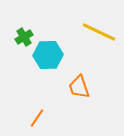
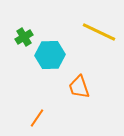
cyan hexagon: moved 2 px right
